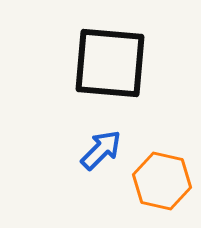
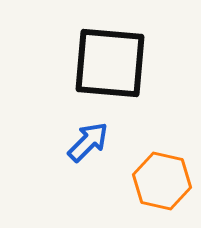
blue arrow: moved 13 px left, 8 px up
